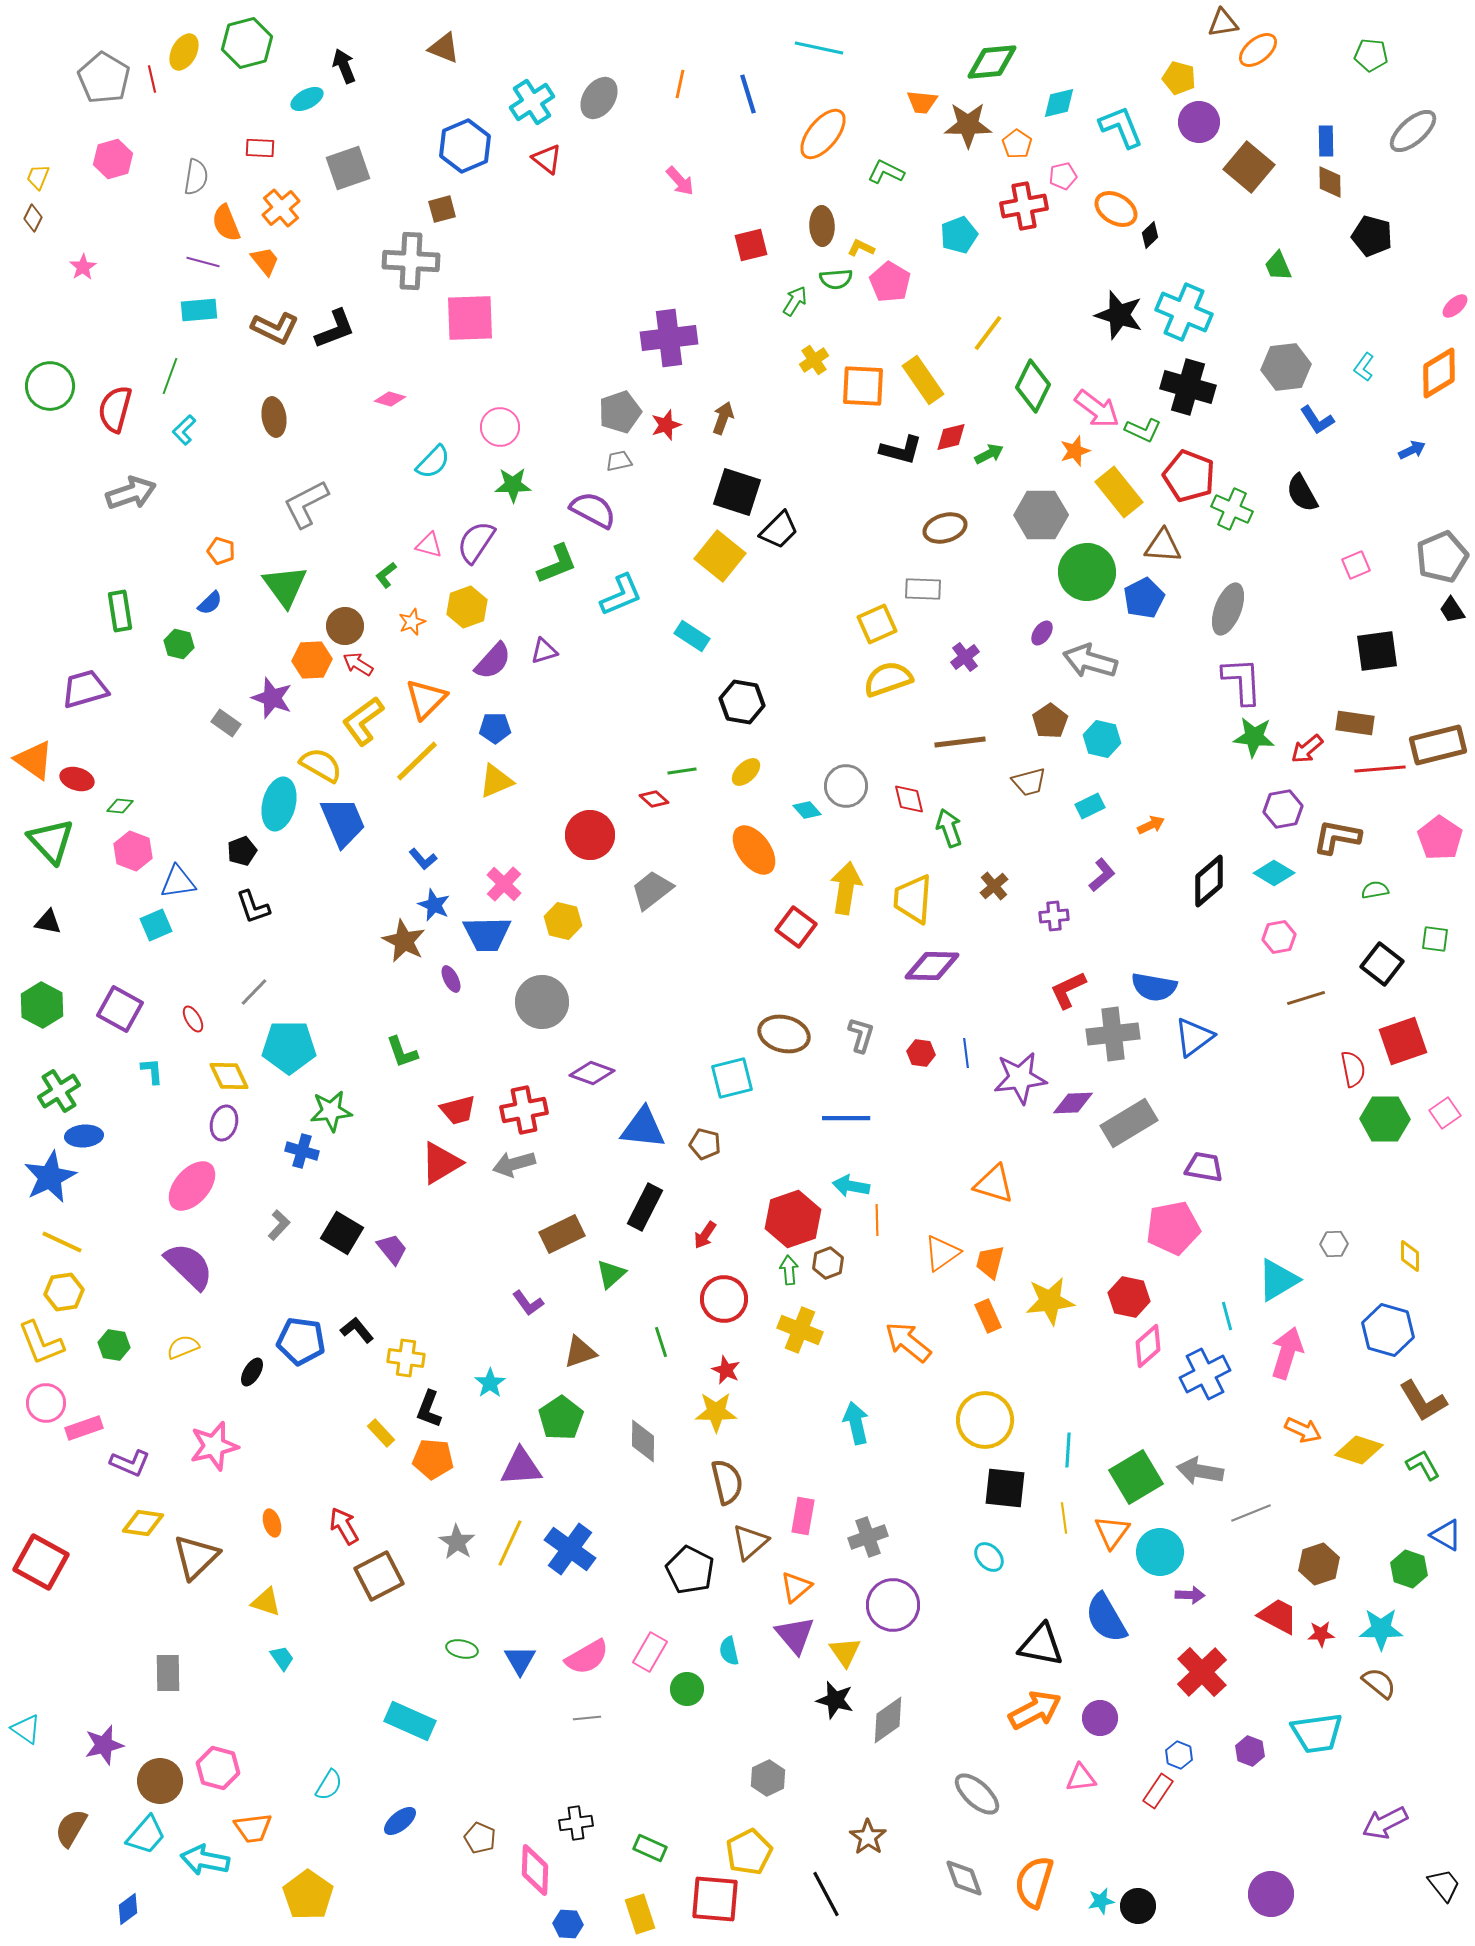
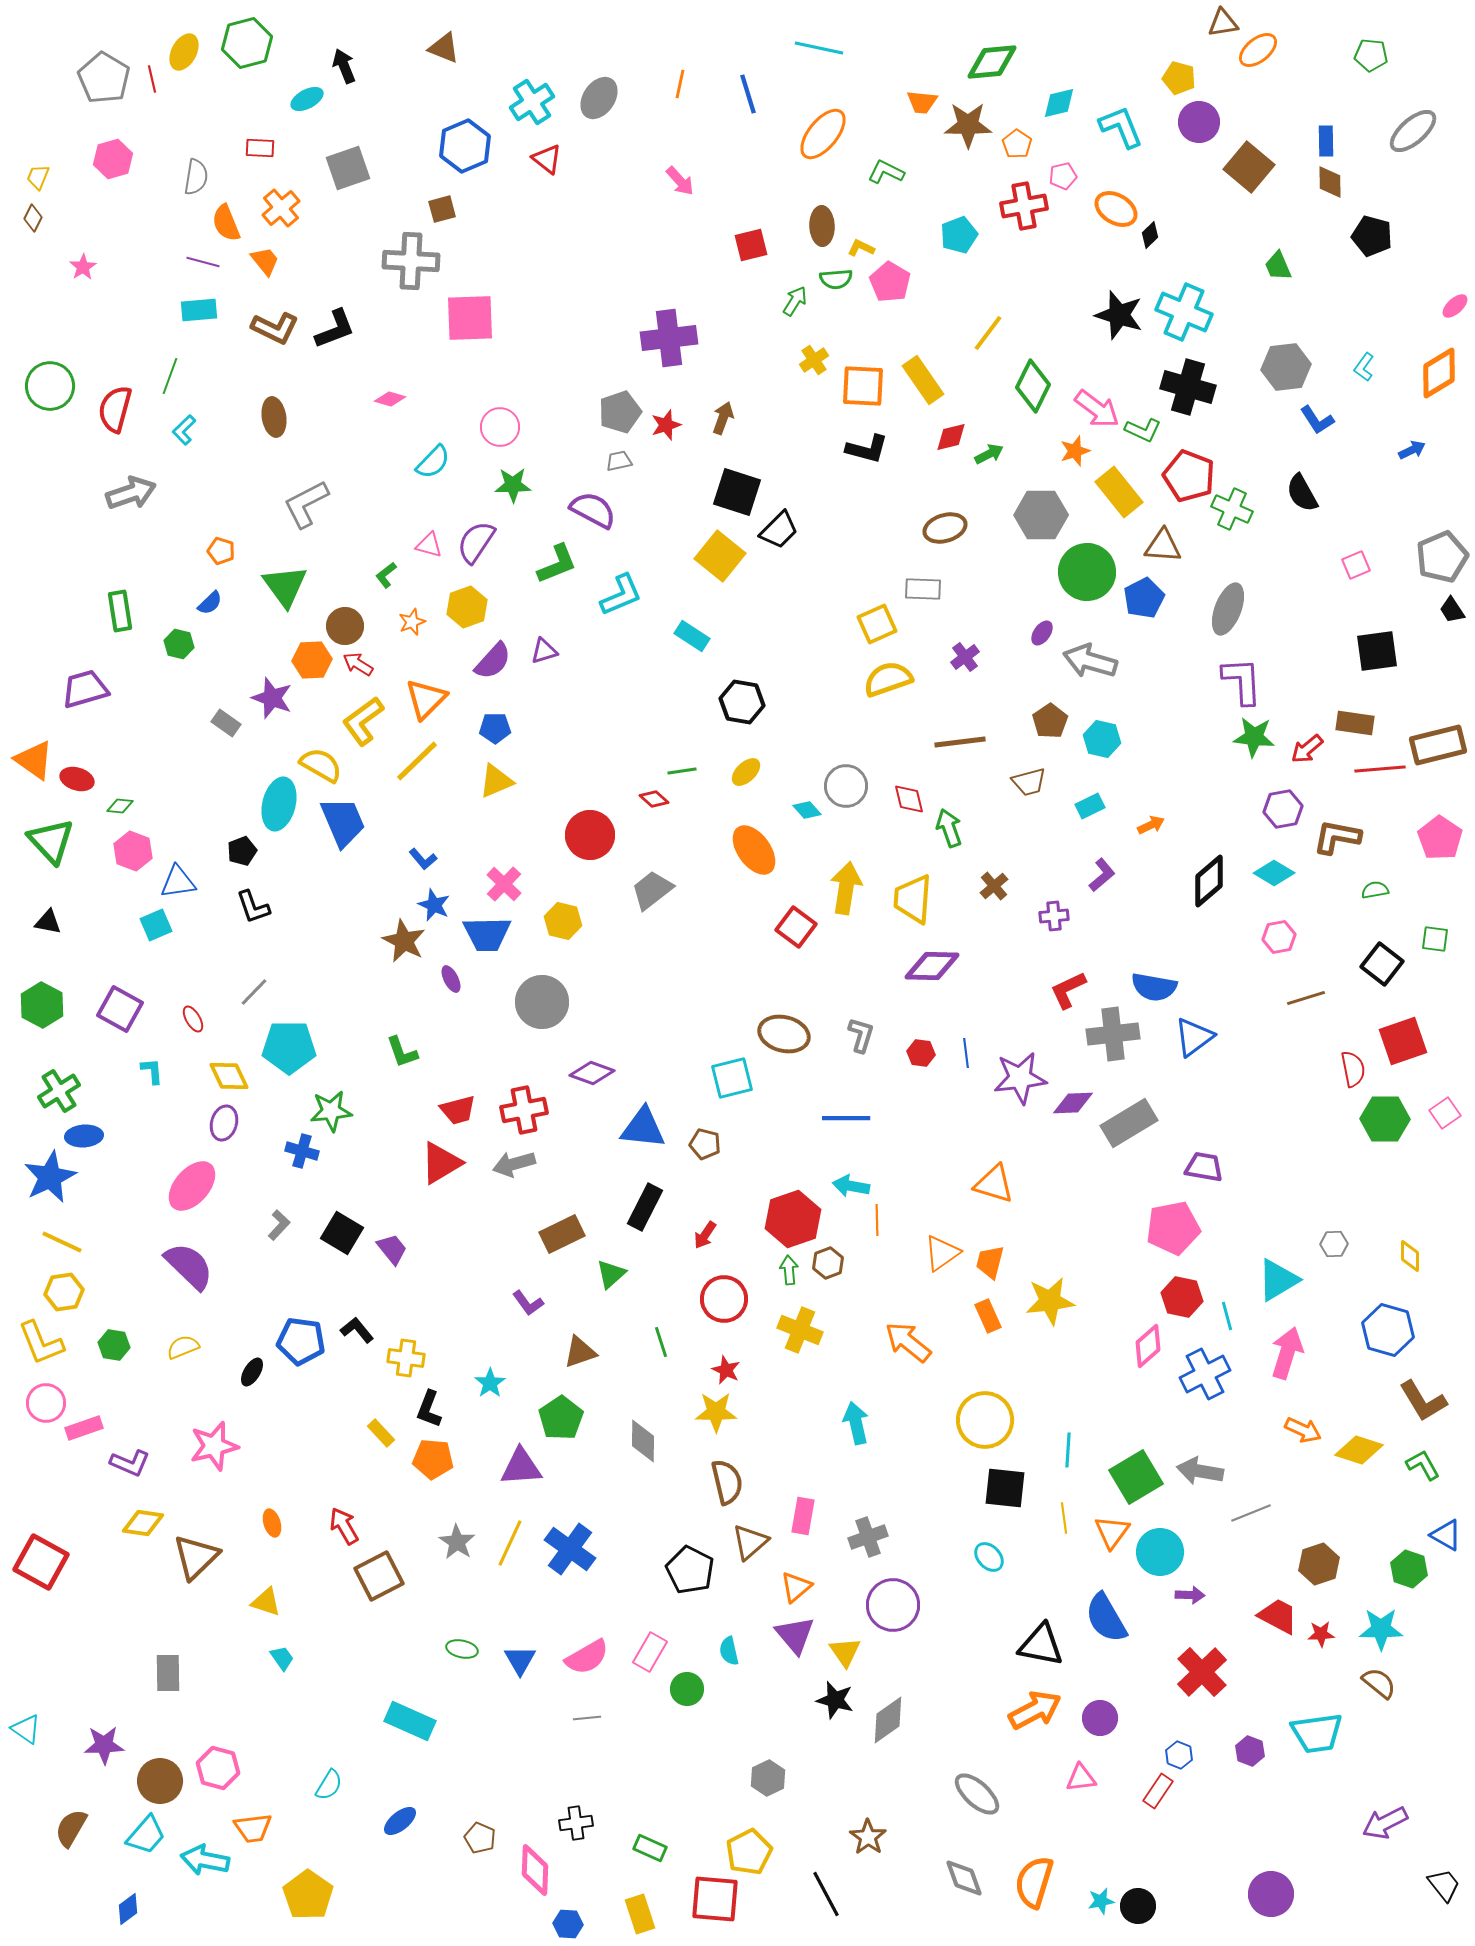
black L-shape at (901, 450): moved 34 px left, 1 px up
red hexagon at (1129, 1297): moved 53 px right
purple star at (104, 1745): rotated 12 degrees clockwise
